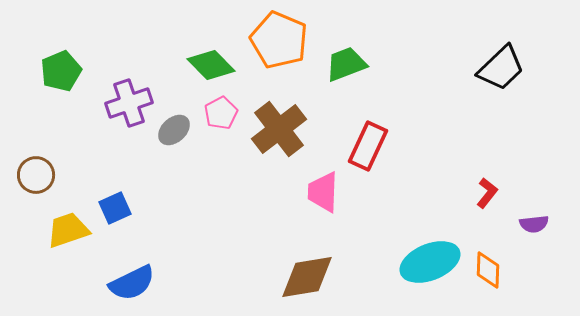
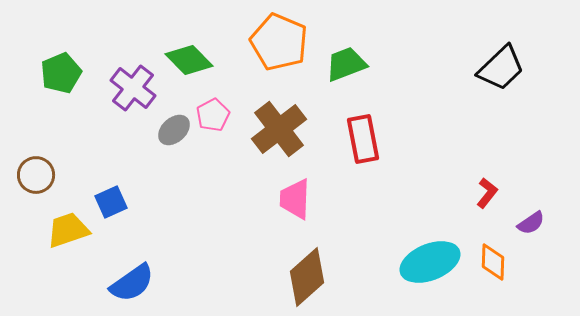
orange pentagon: moved 2 px down
green diamond: moved 22 px left, 5 px up
green pentagon: moved 2 px down
purple cross: moved 4 px right, 15 px up; rotated 33 degrees counterclockwise
pink pentagon: moved 8 px left, 2 px down
red rectangle: moved 5 px left, 7 px up; rotated 36 degrees counterclockwise
pink trapezoid: moved 28 px left, 7 px down
blue square: moved 4 px left, 6 px up
purple semicircle: moved 3 px left, 1 px up; rotated 28 degrees counterclockwise
orange diamond: moved 5 px right, 8 px up
brown diamond: rotated 32 degrees counterclockwise
blue semicircle: rotated 9 degrees counterclockwise
